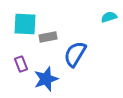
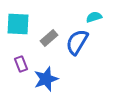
cyan semicircle: moved 15 px left
cyan square: moved 7 px left
gray rectangle: moved 1 px right, 1 px down; rotated 30 degrees counterclockwise
blue semicircle: moved 2 px right, 12 px up
